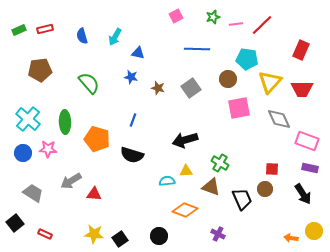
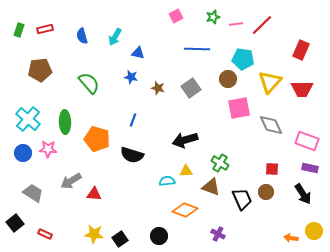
green rectangle at (19, 30): rotated 48 degrees counterclockwise
cyan pentagon at (247, 59): moved 4 px left
gray diamond at (279, 119): moved 8 px left, 6 px down
brown circle at (265, 189): moved 1 px right, 3 px down
